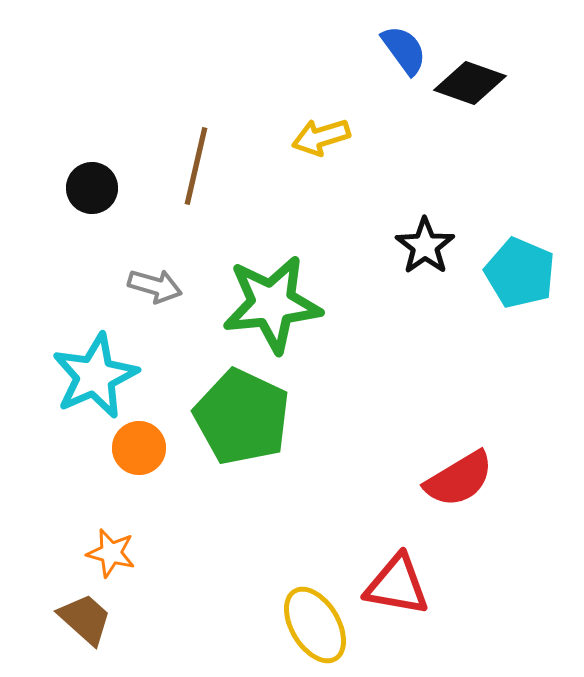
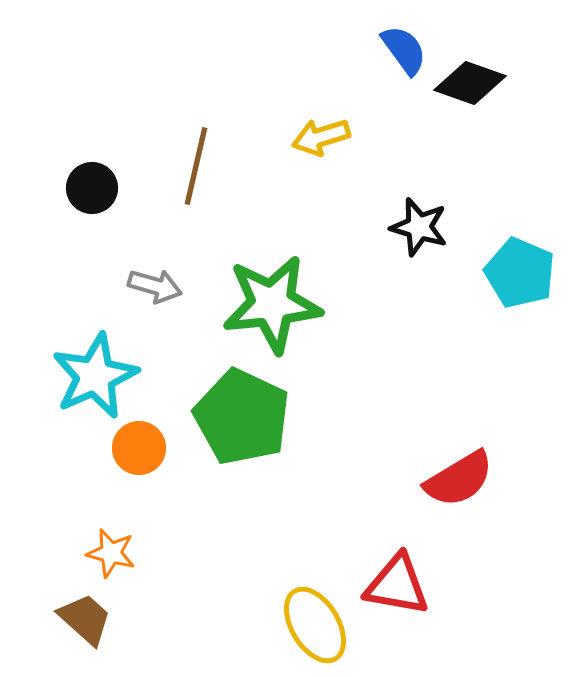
black star: moved 6 px left, 19 px up; rotated 20 degrees counterclockwise
